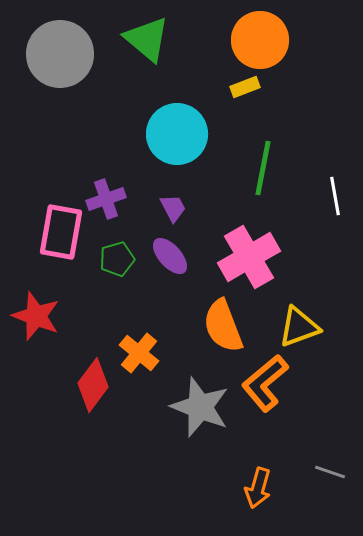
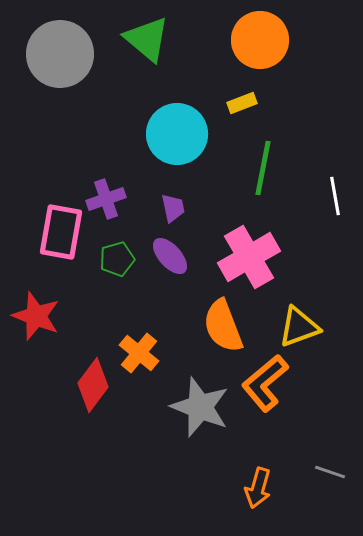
yellow rectangle: moved 3 px left, 16 px down
purple trapezoid: rotated 16 degrees clockwise
